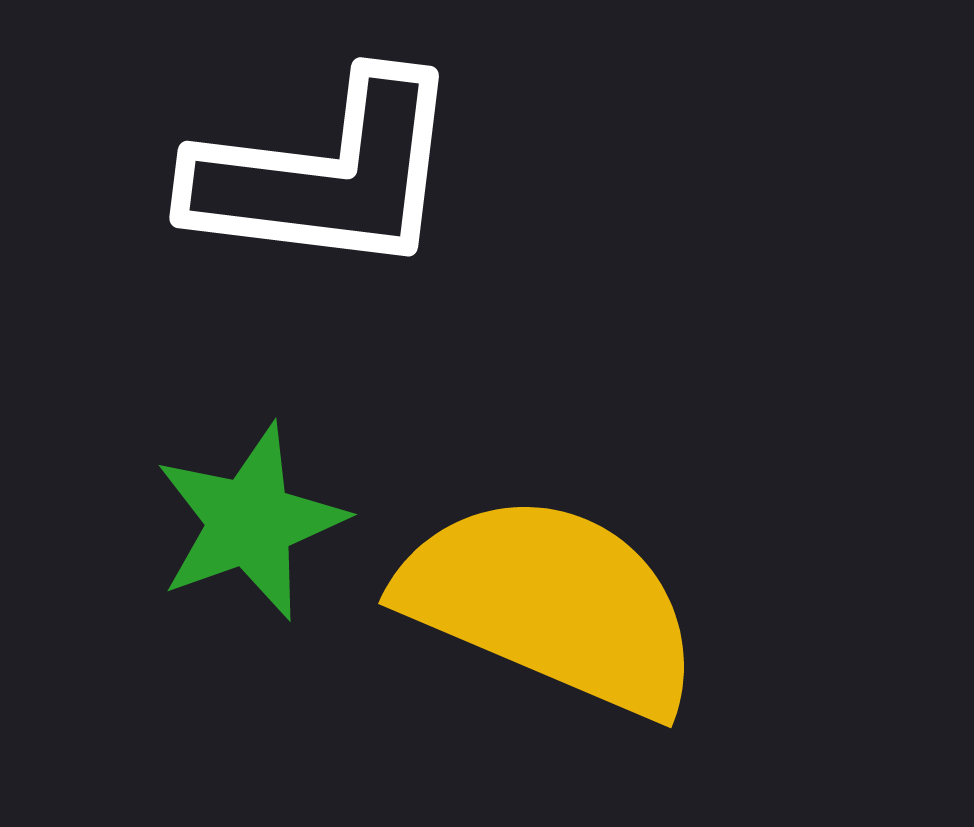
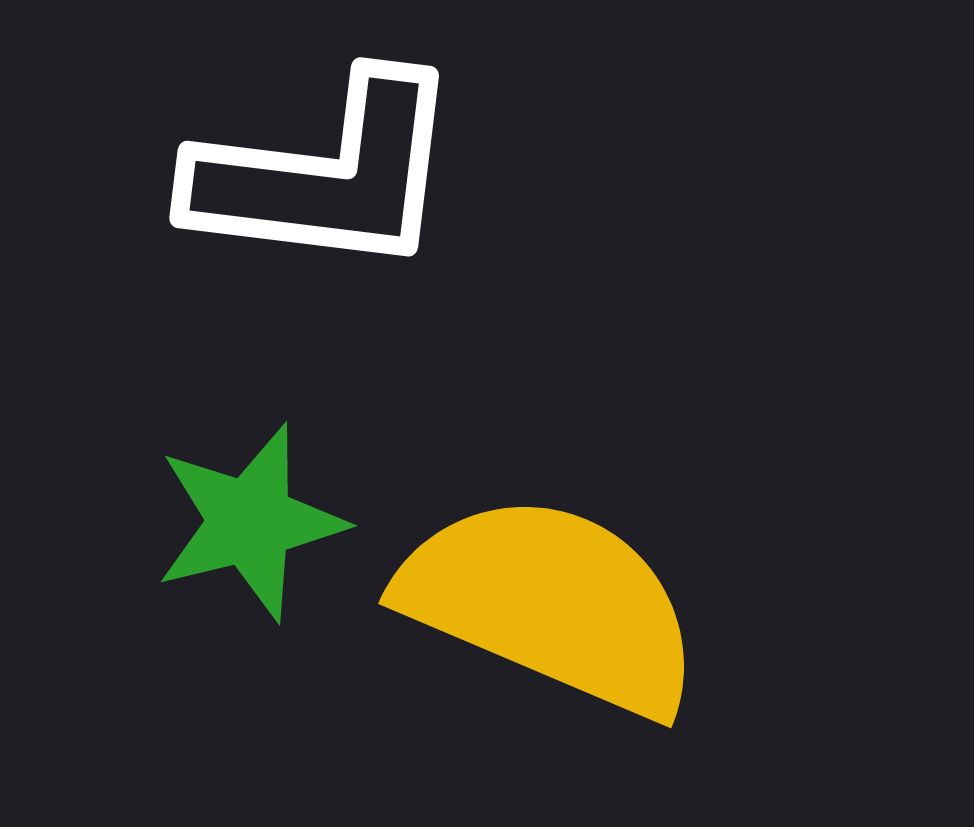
green star: rotated 6 degrees clockwise
